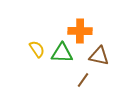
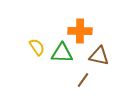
yellow semicircle: moved 2 px up
